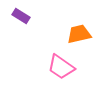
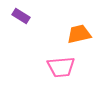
pink trapezoid: rotated 40 degrees counterclockwise
